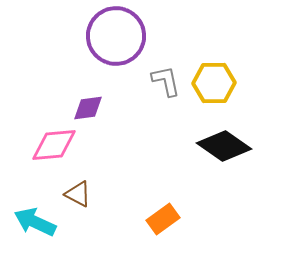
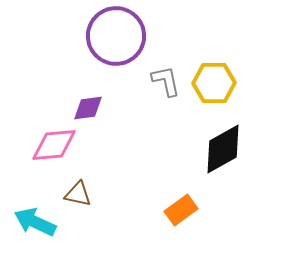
black diamond: moved 1 px left, 3 px down; rotated 64 degrees counterclockwise
brown triangle: rotated 16 degrees counterclockwise
orange rectangle: moved 18 px right, 9 px up
